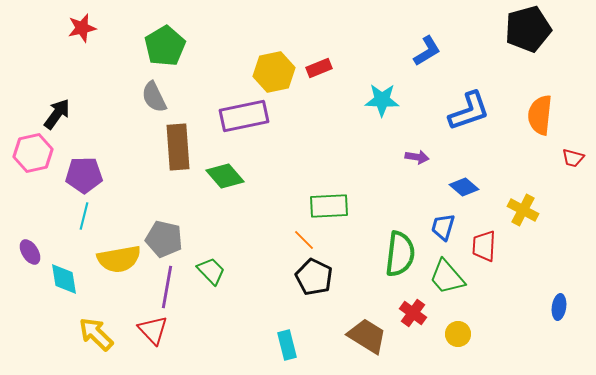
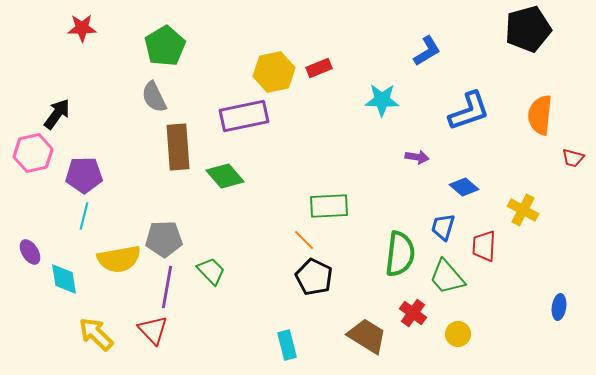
red star at (82, 28): rotated 12 degrees clockwise
gray pentagon at (164, 239): rotated 15 degrees counterclockwise
